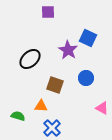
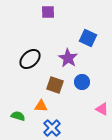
purple star: moved 8 px down
blue circle: moved 4 px left, 4 px down
pink triangle: moved 1 px down
